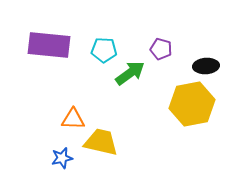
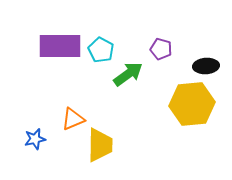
purple rectangle: moved 11 px right, 1 px down; rotated 6 degrees counterclockwise
cyan pentagon: moved 3 px left; rotated 25 degrees clockwise
green arrow: moved 2 px left, 1 px down
yellow hexagon: rotated 6 degrees clockwise
orange triangle: rotated 25 degrees counterclockwise
yellow trapezoid: moved 1 px left, 3 px down; rotated 78 degrees clockwise
blue star: moved 27 px left, 19 px up
